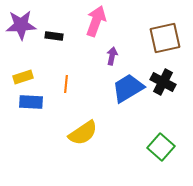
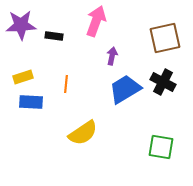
blue trapezoid: moved 3 px left, 1 px down
green square: rotated 32 degrees counterclockwise
